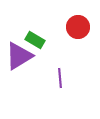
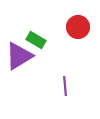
green rectangle: moved 1 px right
purple line: moved 5 px right, 8 px down
